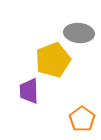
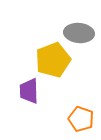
orange pentagon: moved 1 px left; rotated 15 degrees counterclockwise
